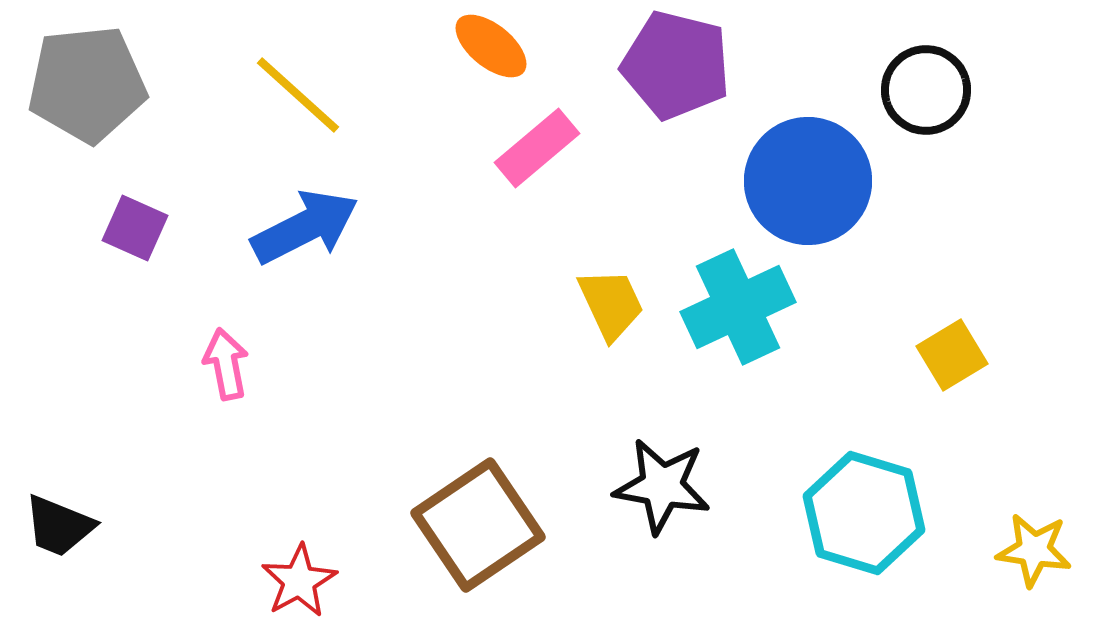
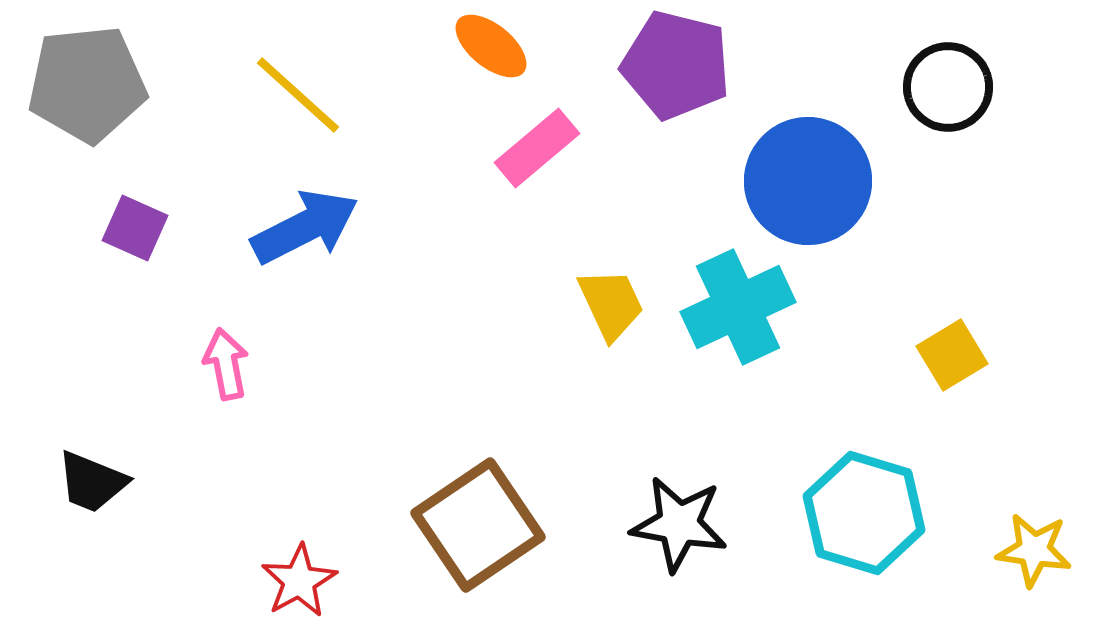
black circle: moved 22 px right, 3 px up
black star: moved 17 px right, 38 px down
black trapezoid: moved 33 px right, 44 px up
